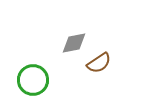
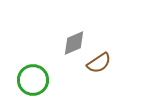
gray diamond: rotated 12 degrees counterclockwise
